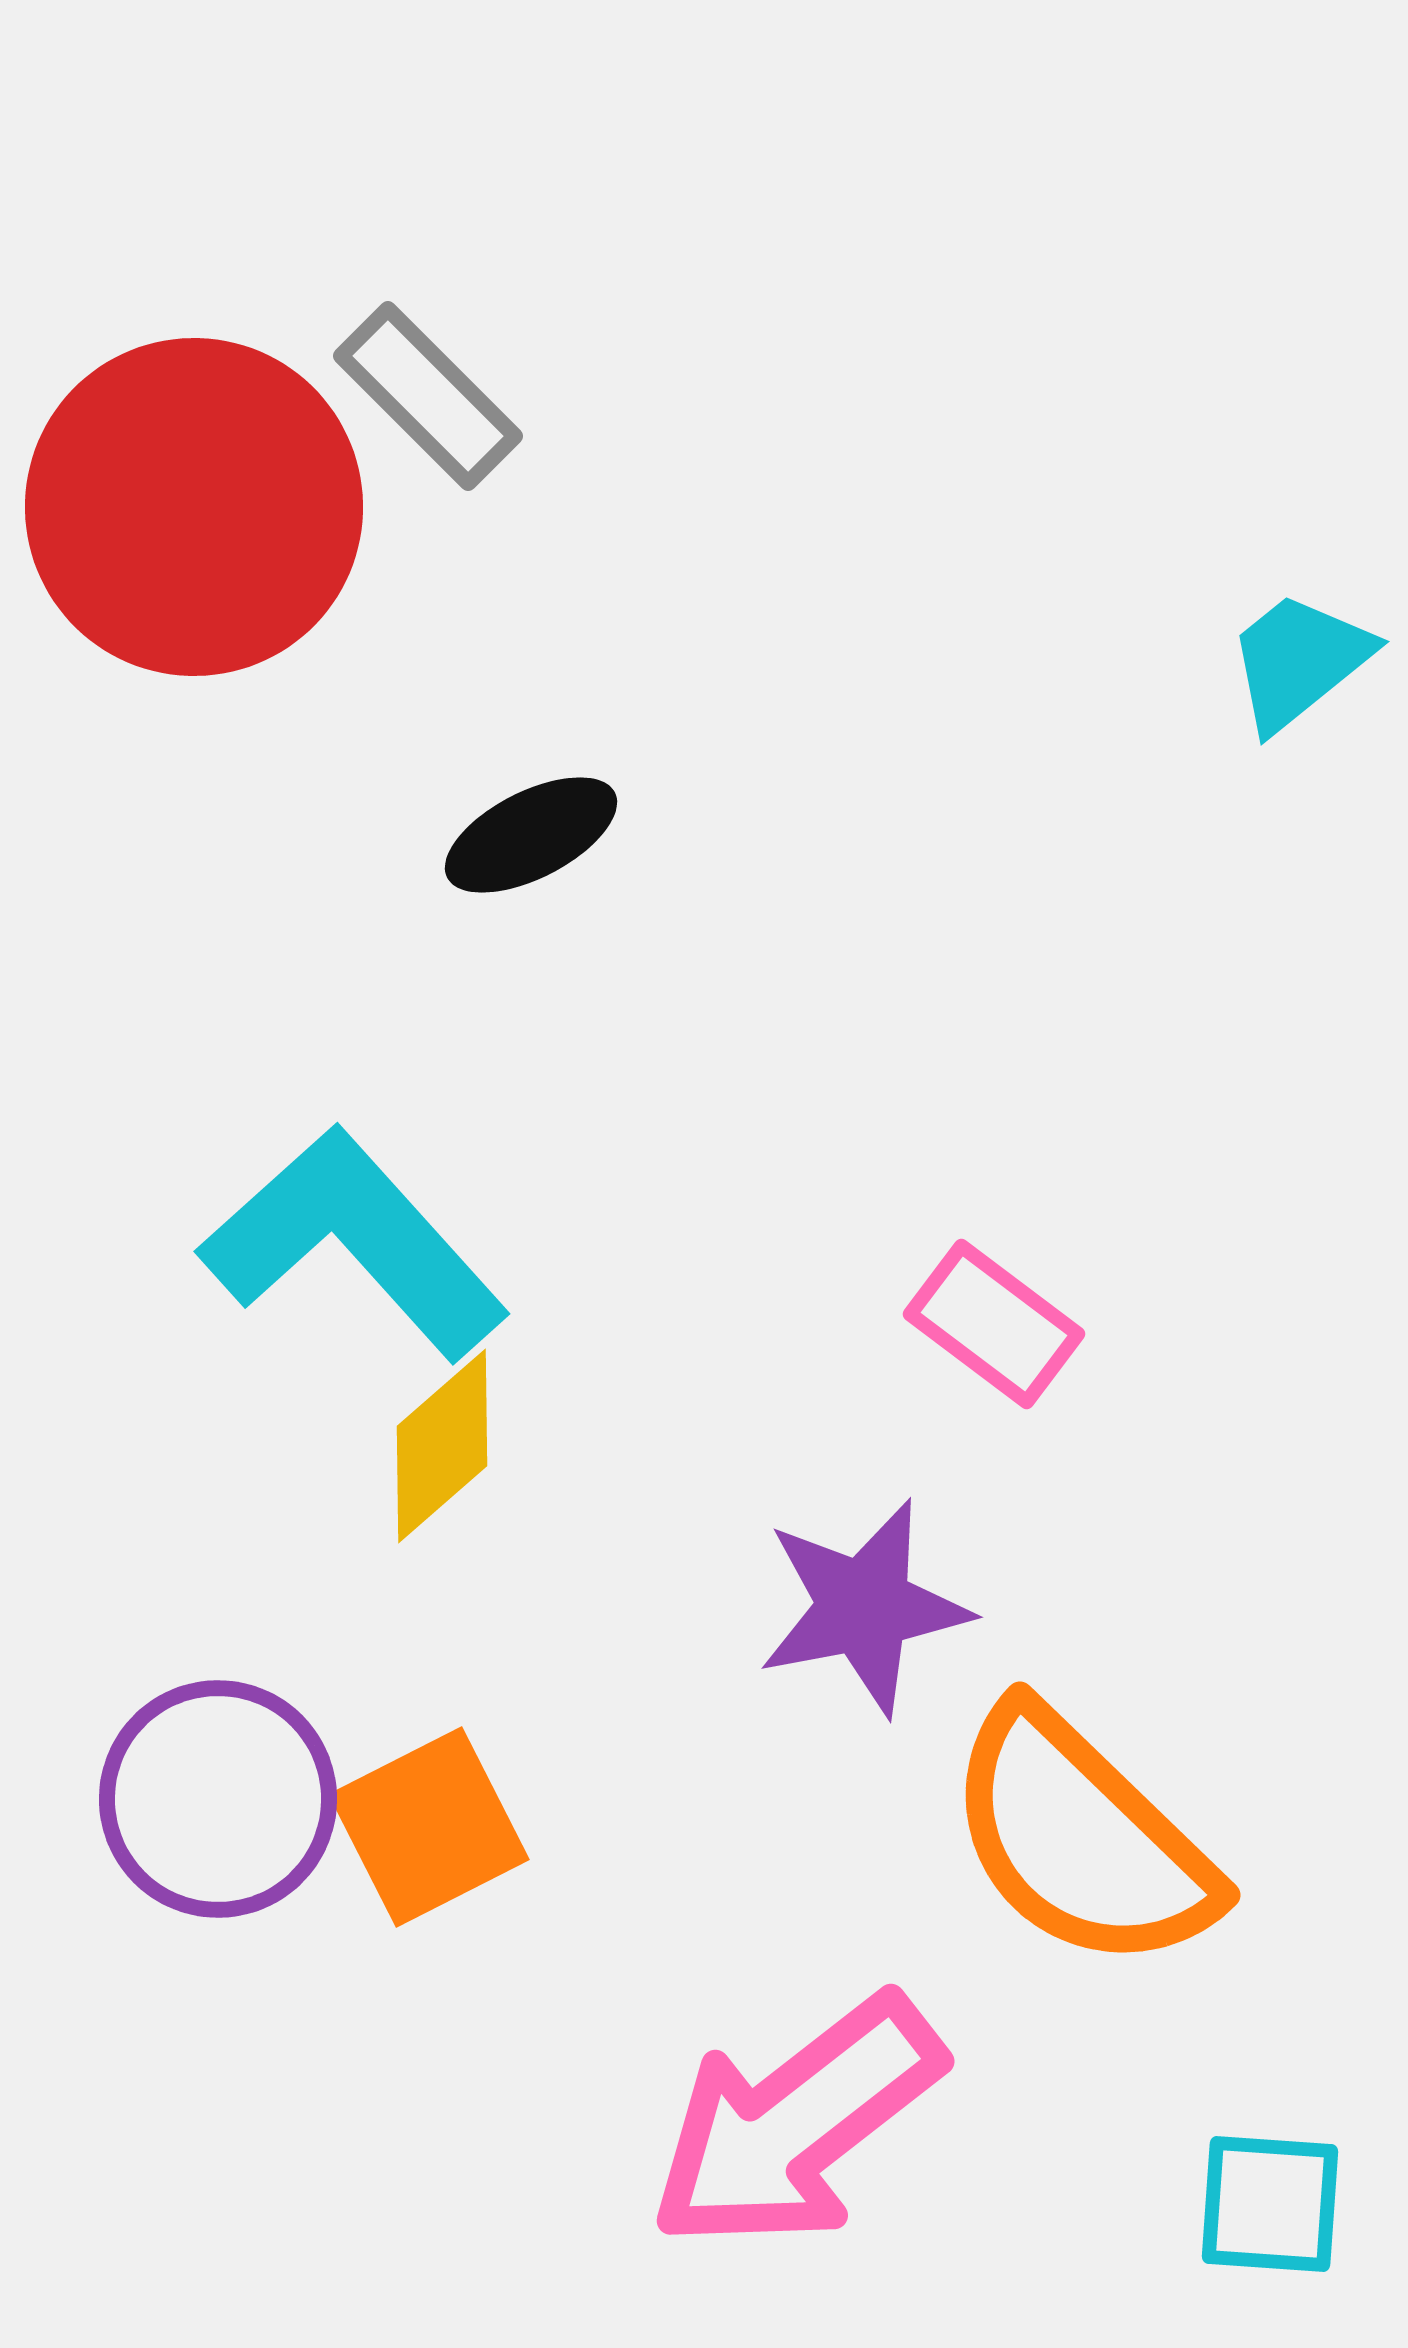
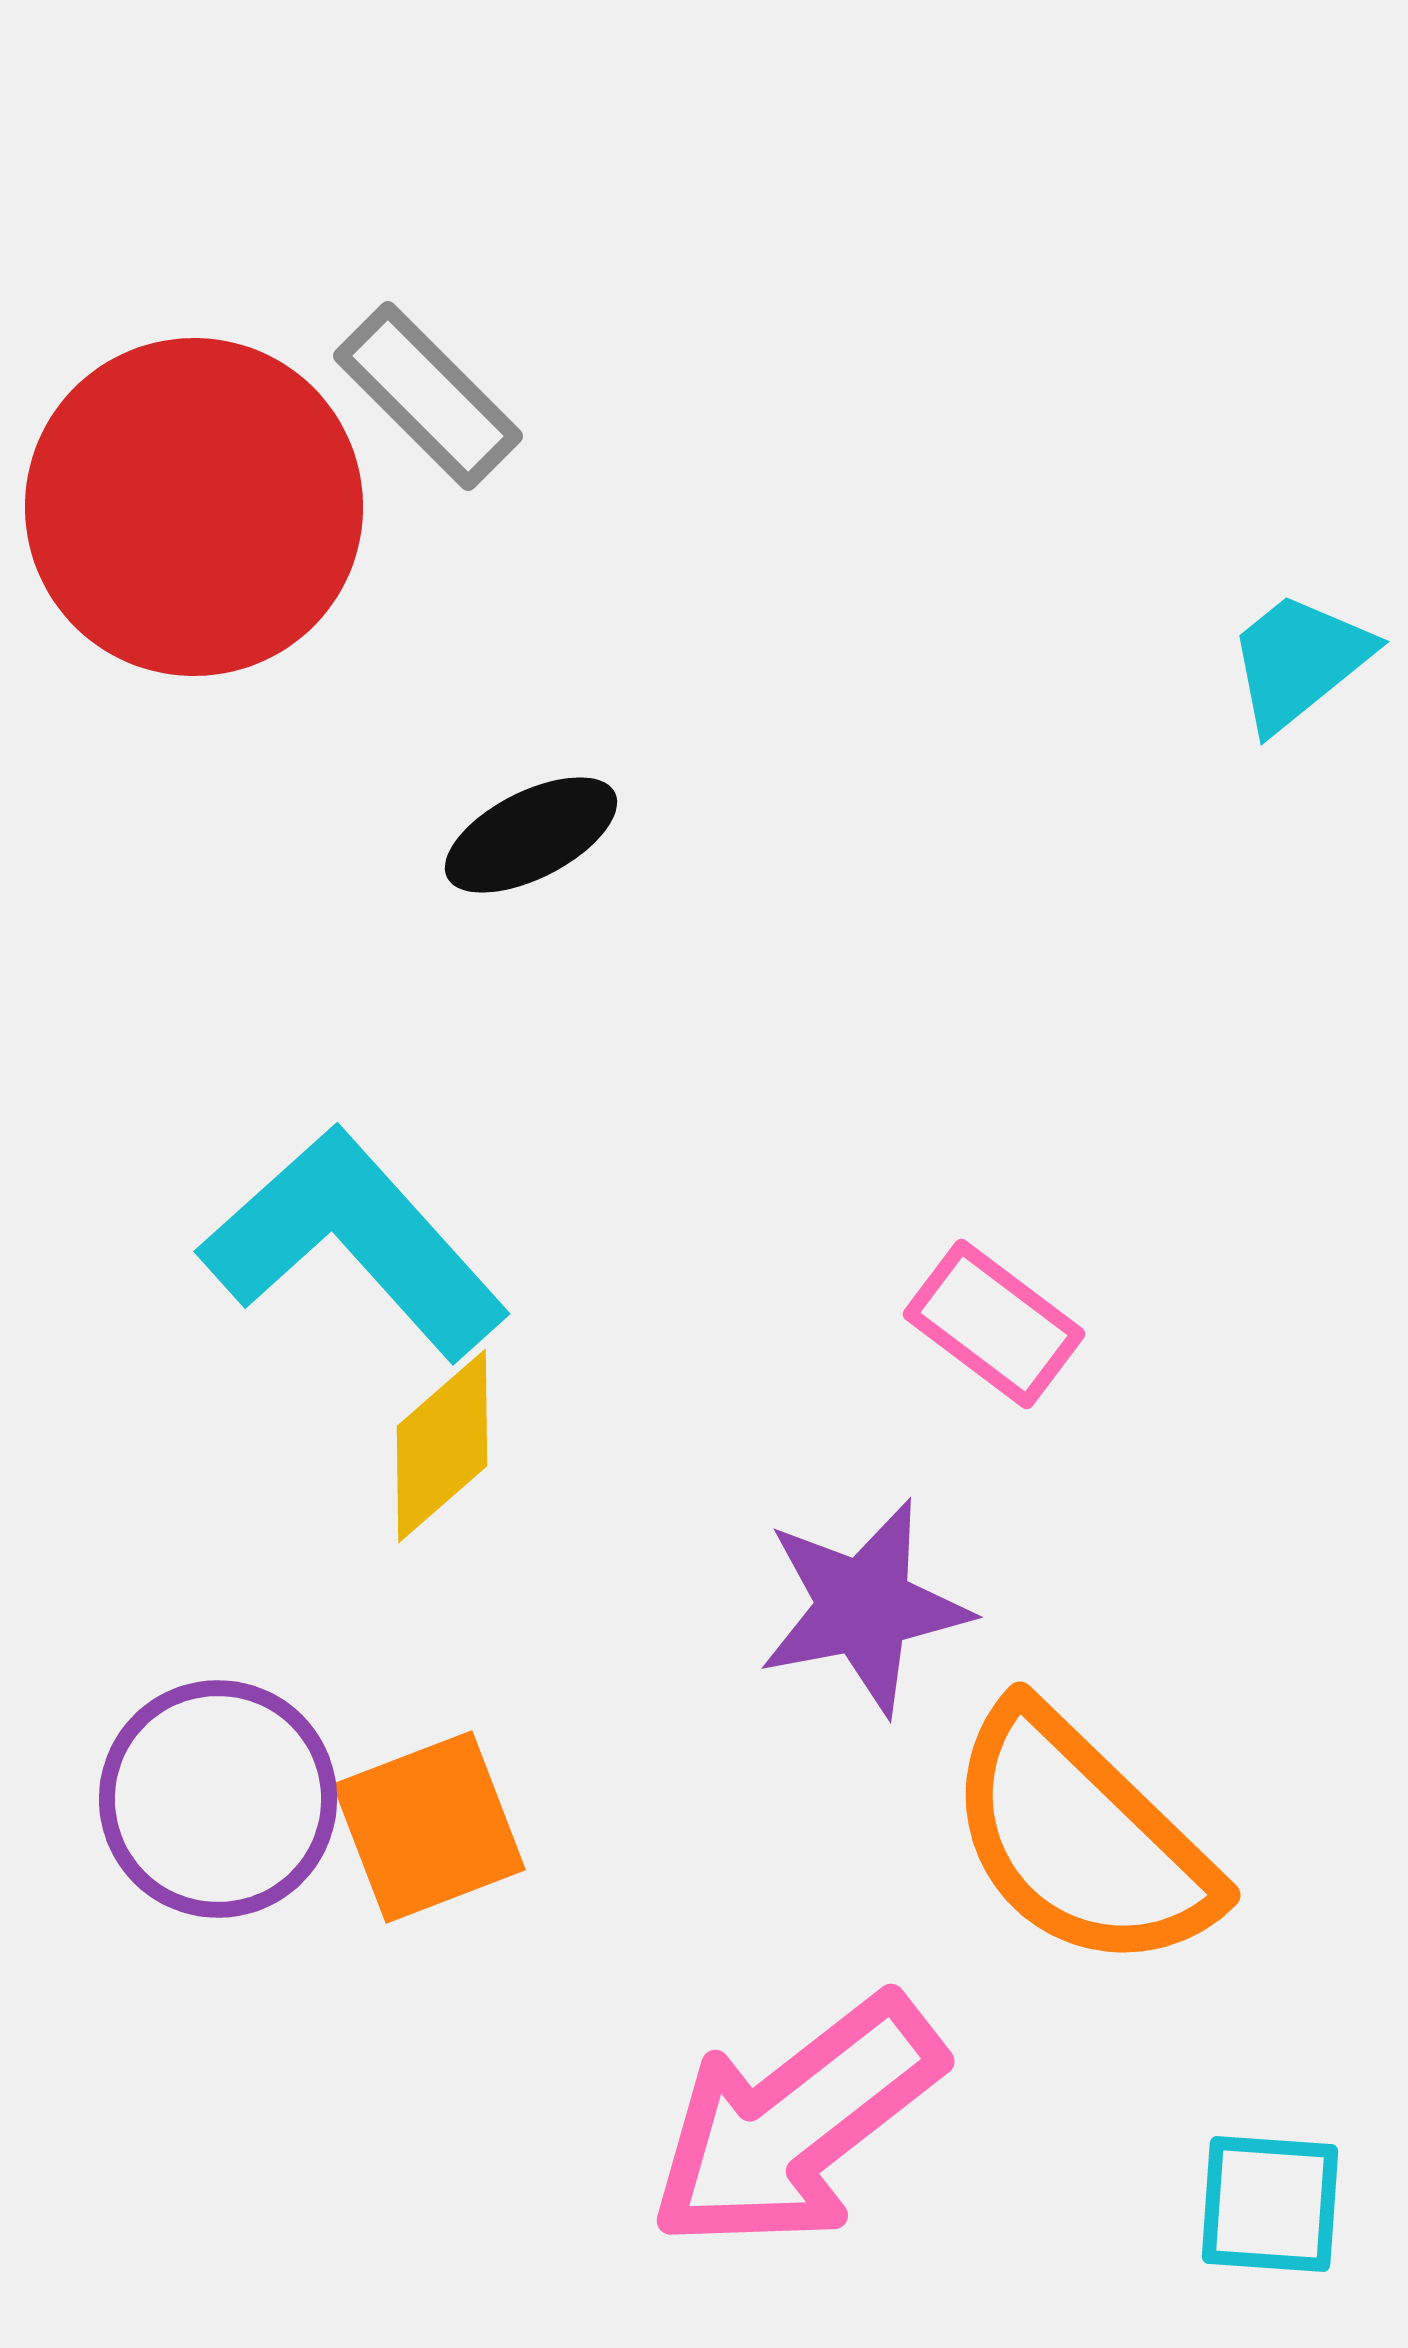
orange square: rotated 6 degrees clockwise
